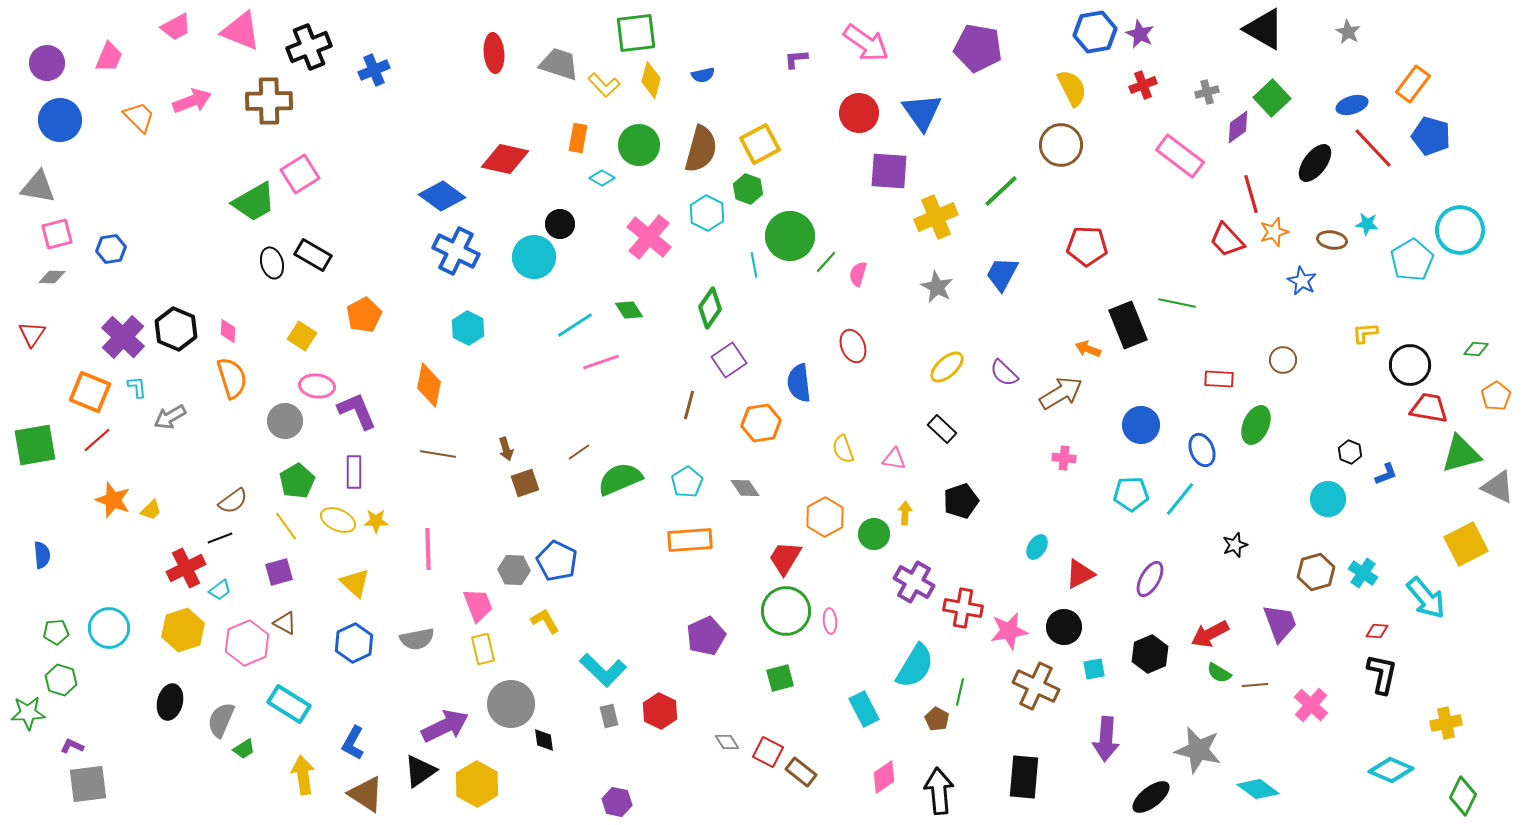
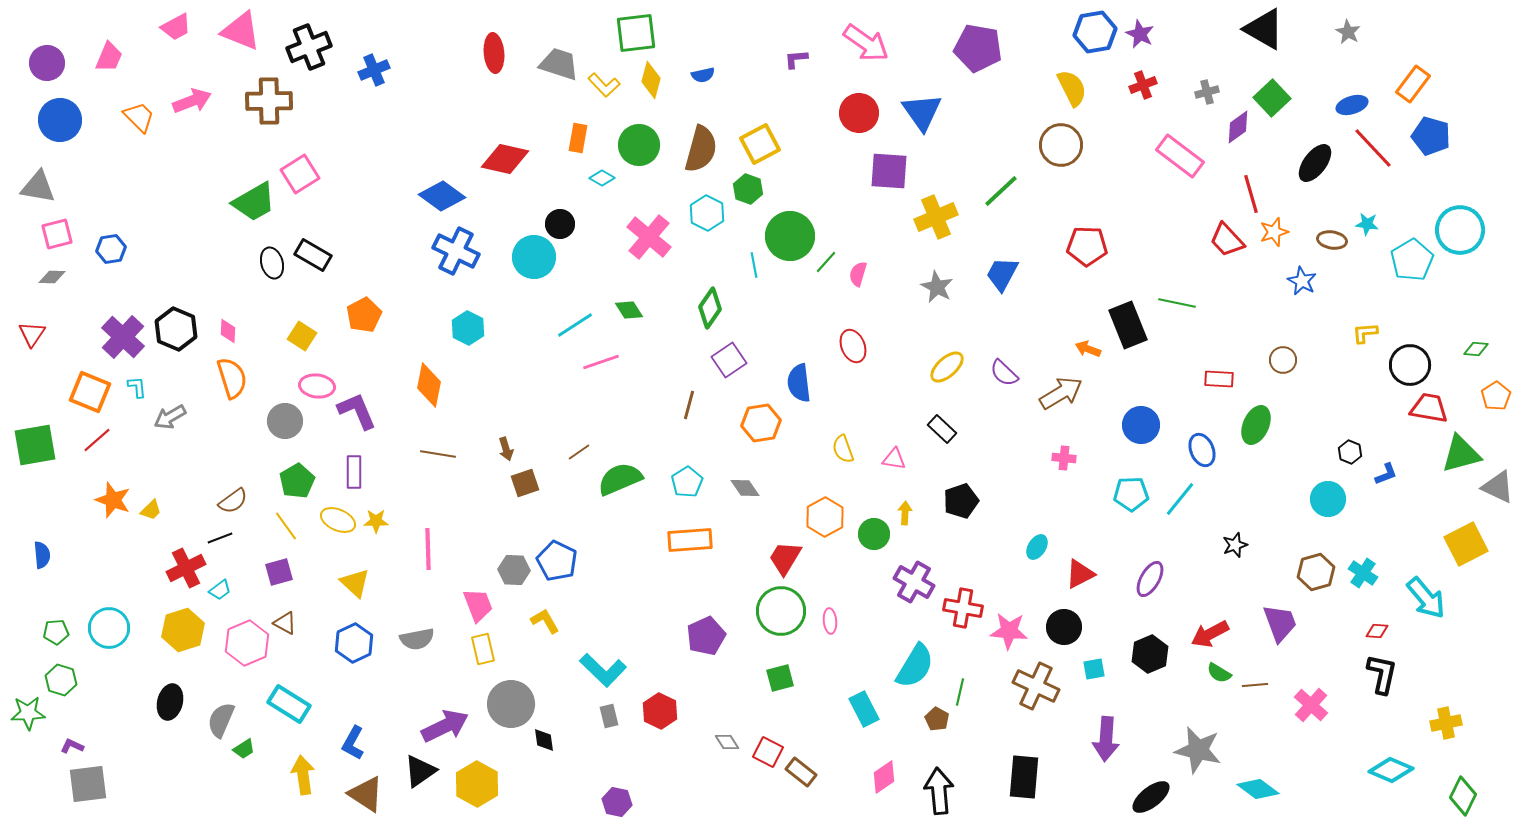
green circle at (786, 611): moved 5 px left
pink star at (1009, 631): rotated 15 degrees clockwise
